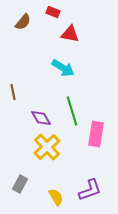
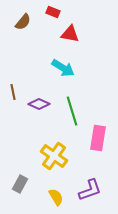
purple diamond: moved 2 px left, 14 px up; rotated 35 degrees counterclockwise
pink rectangle: moved 2 px right, 4 px down
yellow cross: moved 7 px right, 9 px down; rotated 12 degrees counterclockwise
